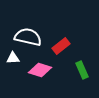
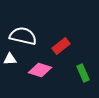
white semicircle: moved 5 px left, 1 px up
white triangle: moved 3 px left, 1 px down
green rectangle: moved 1 px right, 3 px down
